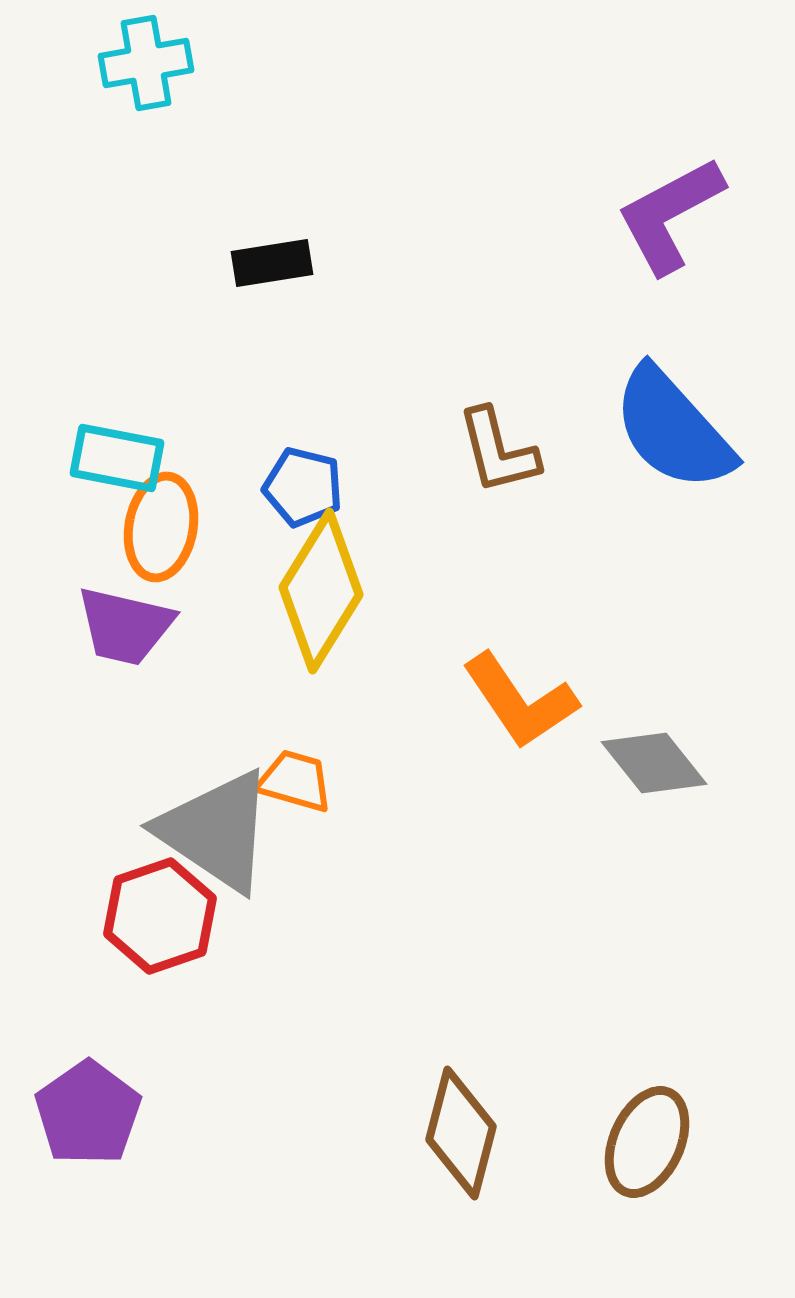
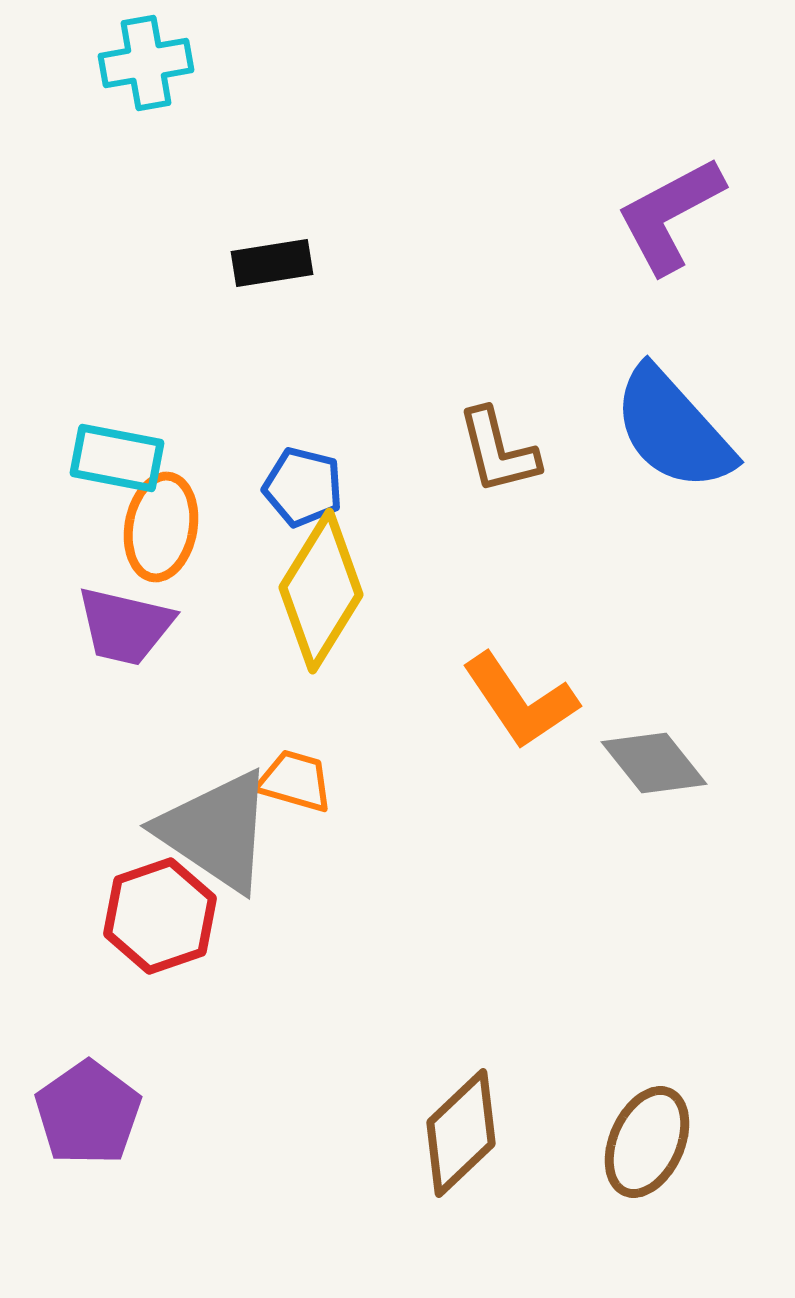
brown diamond: rotated 32 degrees clockwise
